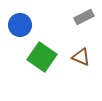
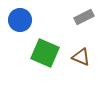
blue circle: moved 5 px up
green square: moved 3 px right, 4 px up; rotated 12 degrees counterclockwise
